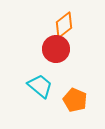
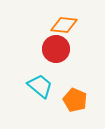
orange diamond: rotated 44 degrees clockwise
